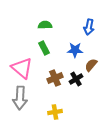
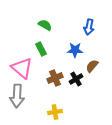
green semicircle: rotated 32 degrees clockwise
green rectangle: moved 3 px left, 1 px down
brown semicircle: moved 1 px right, 1 px down
gray arrow: moved 3 px left, 2 px up
